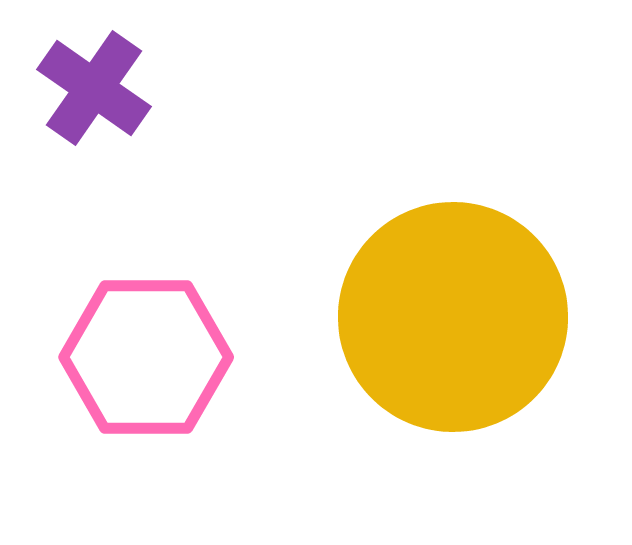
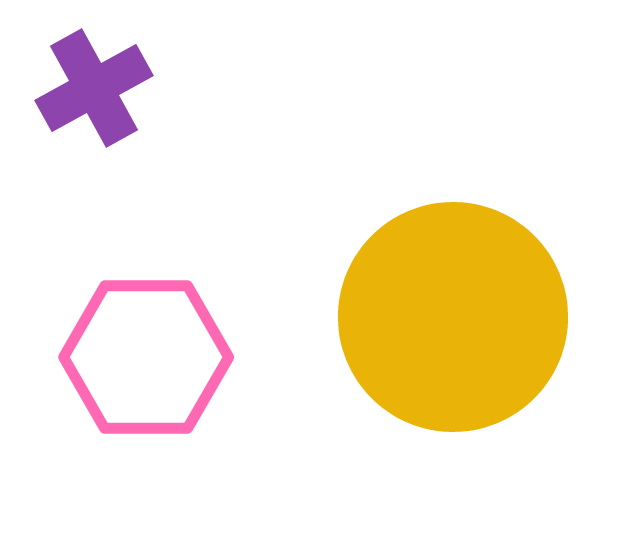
purple cross: rotated 26 degrees clockwise
